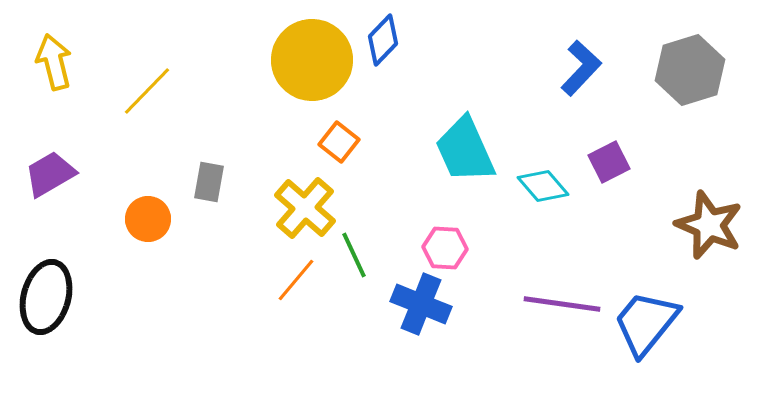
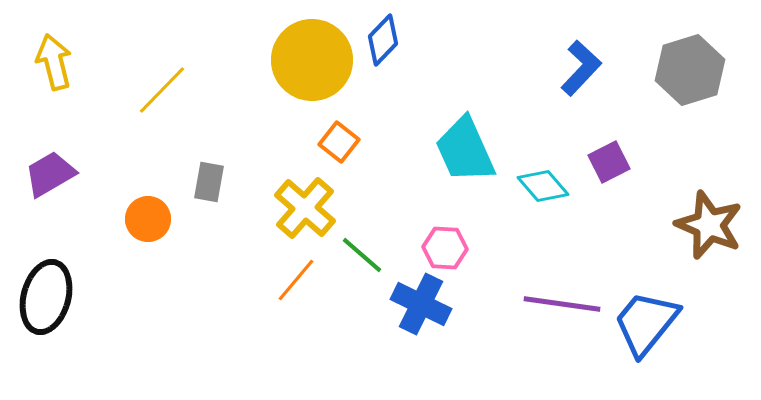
yellow line: moved 15 px right, 1 px up
green line: moved 8 px right; rotated 24 degrees counterclockwise
blue cross: rotated 4 degrees clockwise
